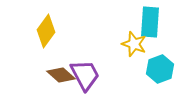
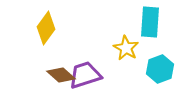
yellow diamond: moved 3 px up
yellow star: moved 8 px left, 4 px down; rotated 10 degrees clockwise
purple trapezoid: rotated 80 degrees counterclockwise
